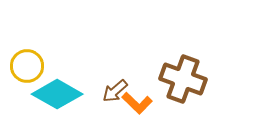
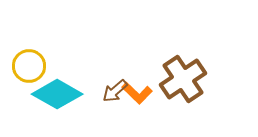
yellow circle: moved 2 px right
brown cross: rotated 36 degrees clockwise
orange L-shape: moved 10 px up
